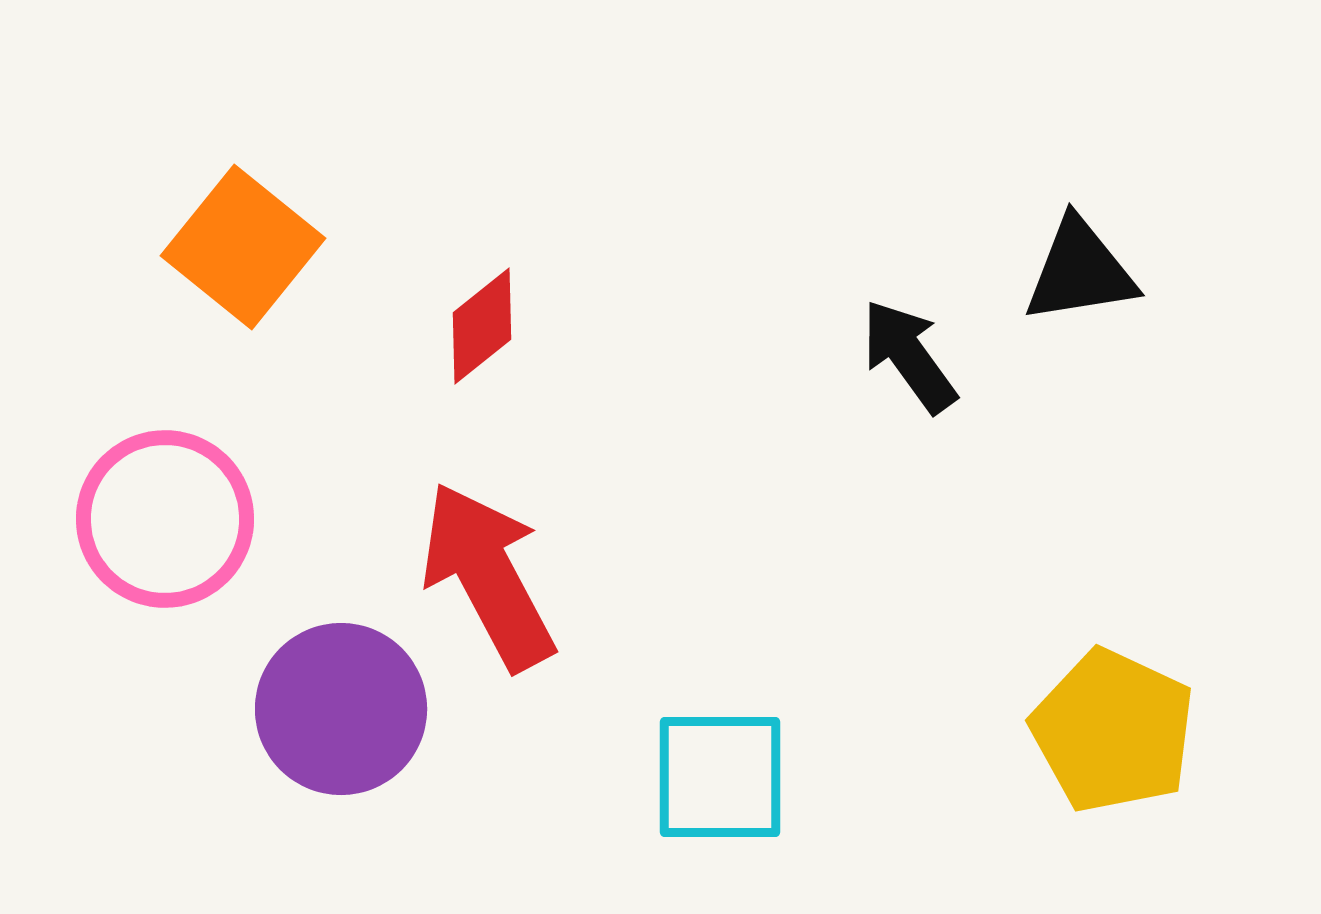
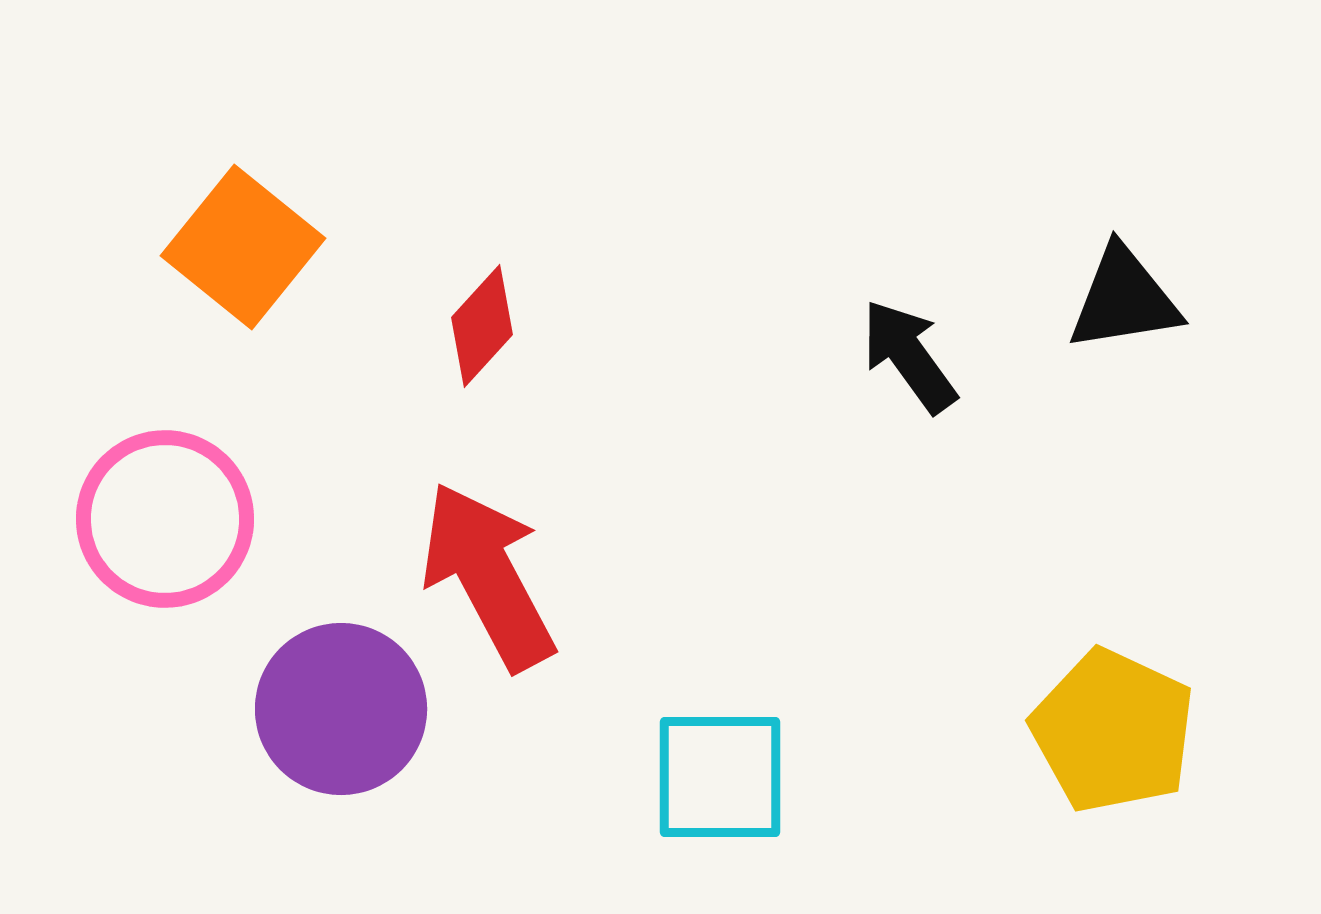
black triangle: moved 44 px right, 28 px down
red diamond: rotated 9 degrees counterclockwise
